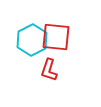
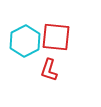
cyan hexagon: moved 7 px left, 1 px down
